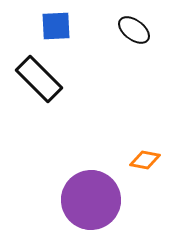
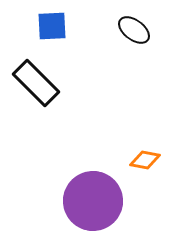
blue square: moved 4 px left
black rectangle: moved 3 px left, 4 px down
purple circle: moved 2 px right, 1 px down
